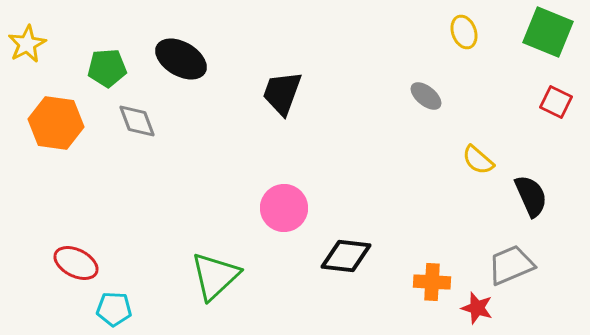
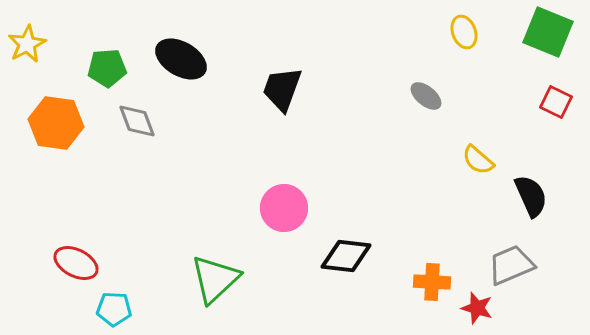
black trapezoid: moved 4 px up
green triangle: moved 3 px down
